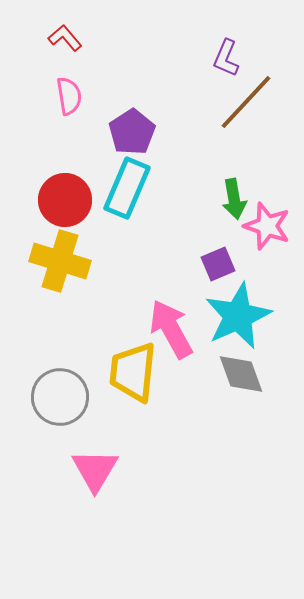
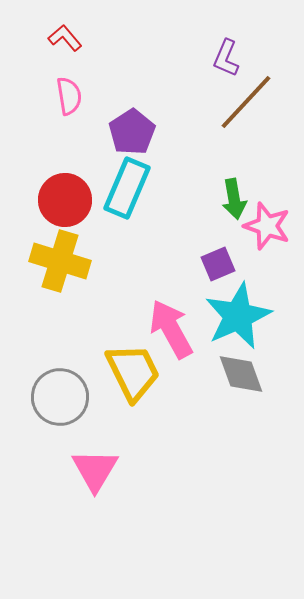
yellow trapezoid: rotated 148 degrees clockwise
